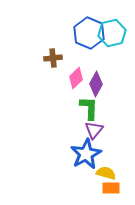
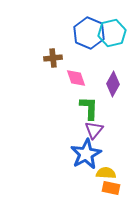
pink diamond: rotated 65 degrees counterclockwise
purple diamond: moved 17 px right
yellow semicircle: rotated 12 degrees counterclockwise
orange rectangle: rotated 12 degrees clockwise
